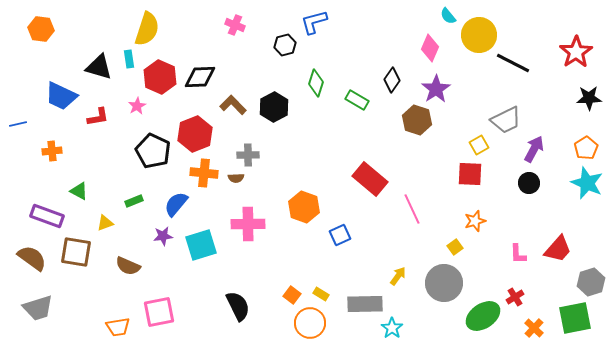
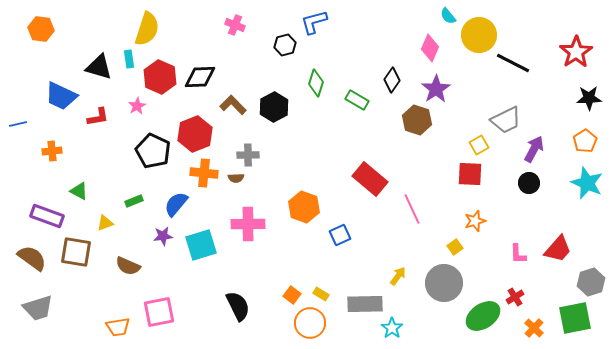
orange pentagon at (586, 148): moved 1 px left, 7 px up
